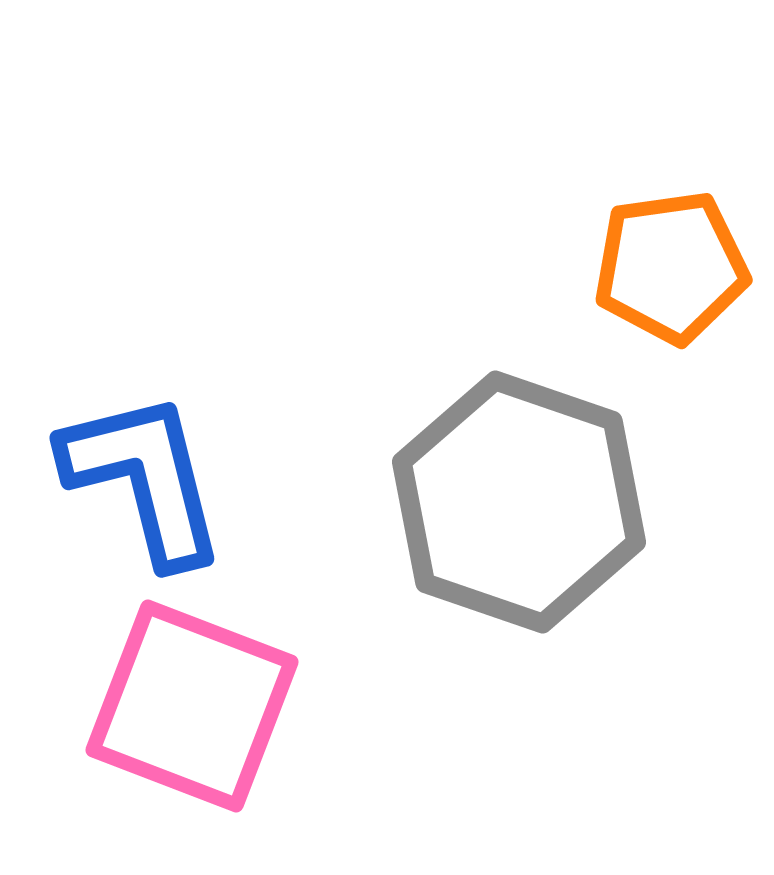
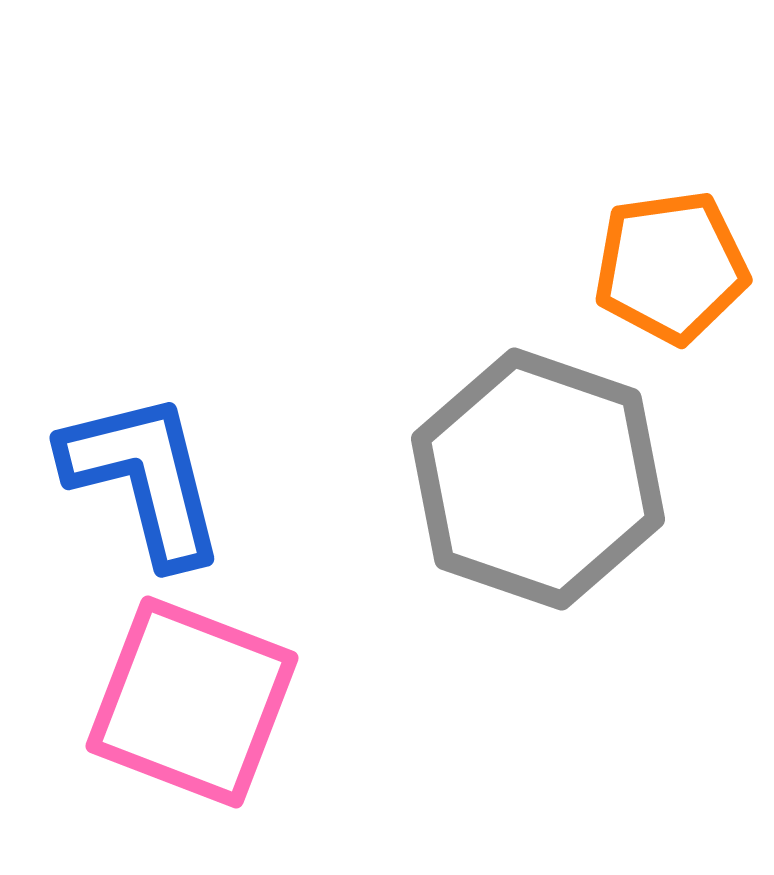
gray hexagon: moved 19 px right, 23 px up
pink square: moved 4 px up
